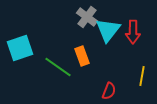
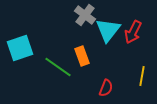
gray cross: moved 2 px left, 2 px up
red arrow: rotated 25 degrees clockwise
red semicircle: moved 3 px left, 3 px up
